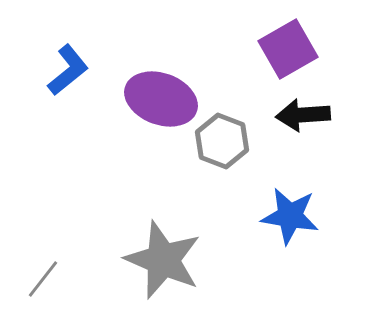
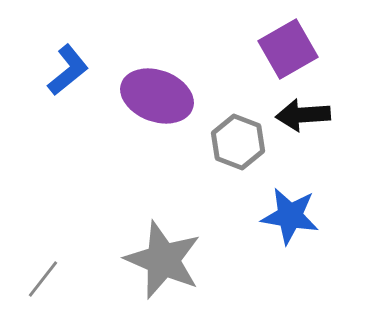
purple ellipse: moved 4 px left, 3 px up
gray hexagon: moved 16 px right, 1 px down
